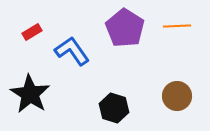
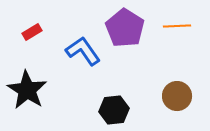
blue L-shape: moved 11 px right
black star: moved 3 px left, 4 px up
black hexagon: moved 2 px down; rotated 24 degrees counterclockwise
